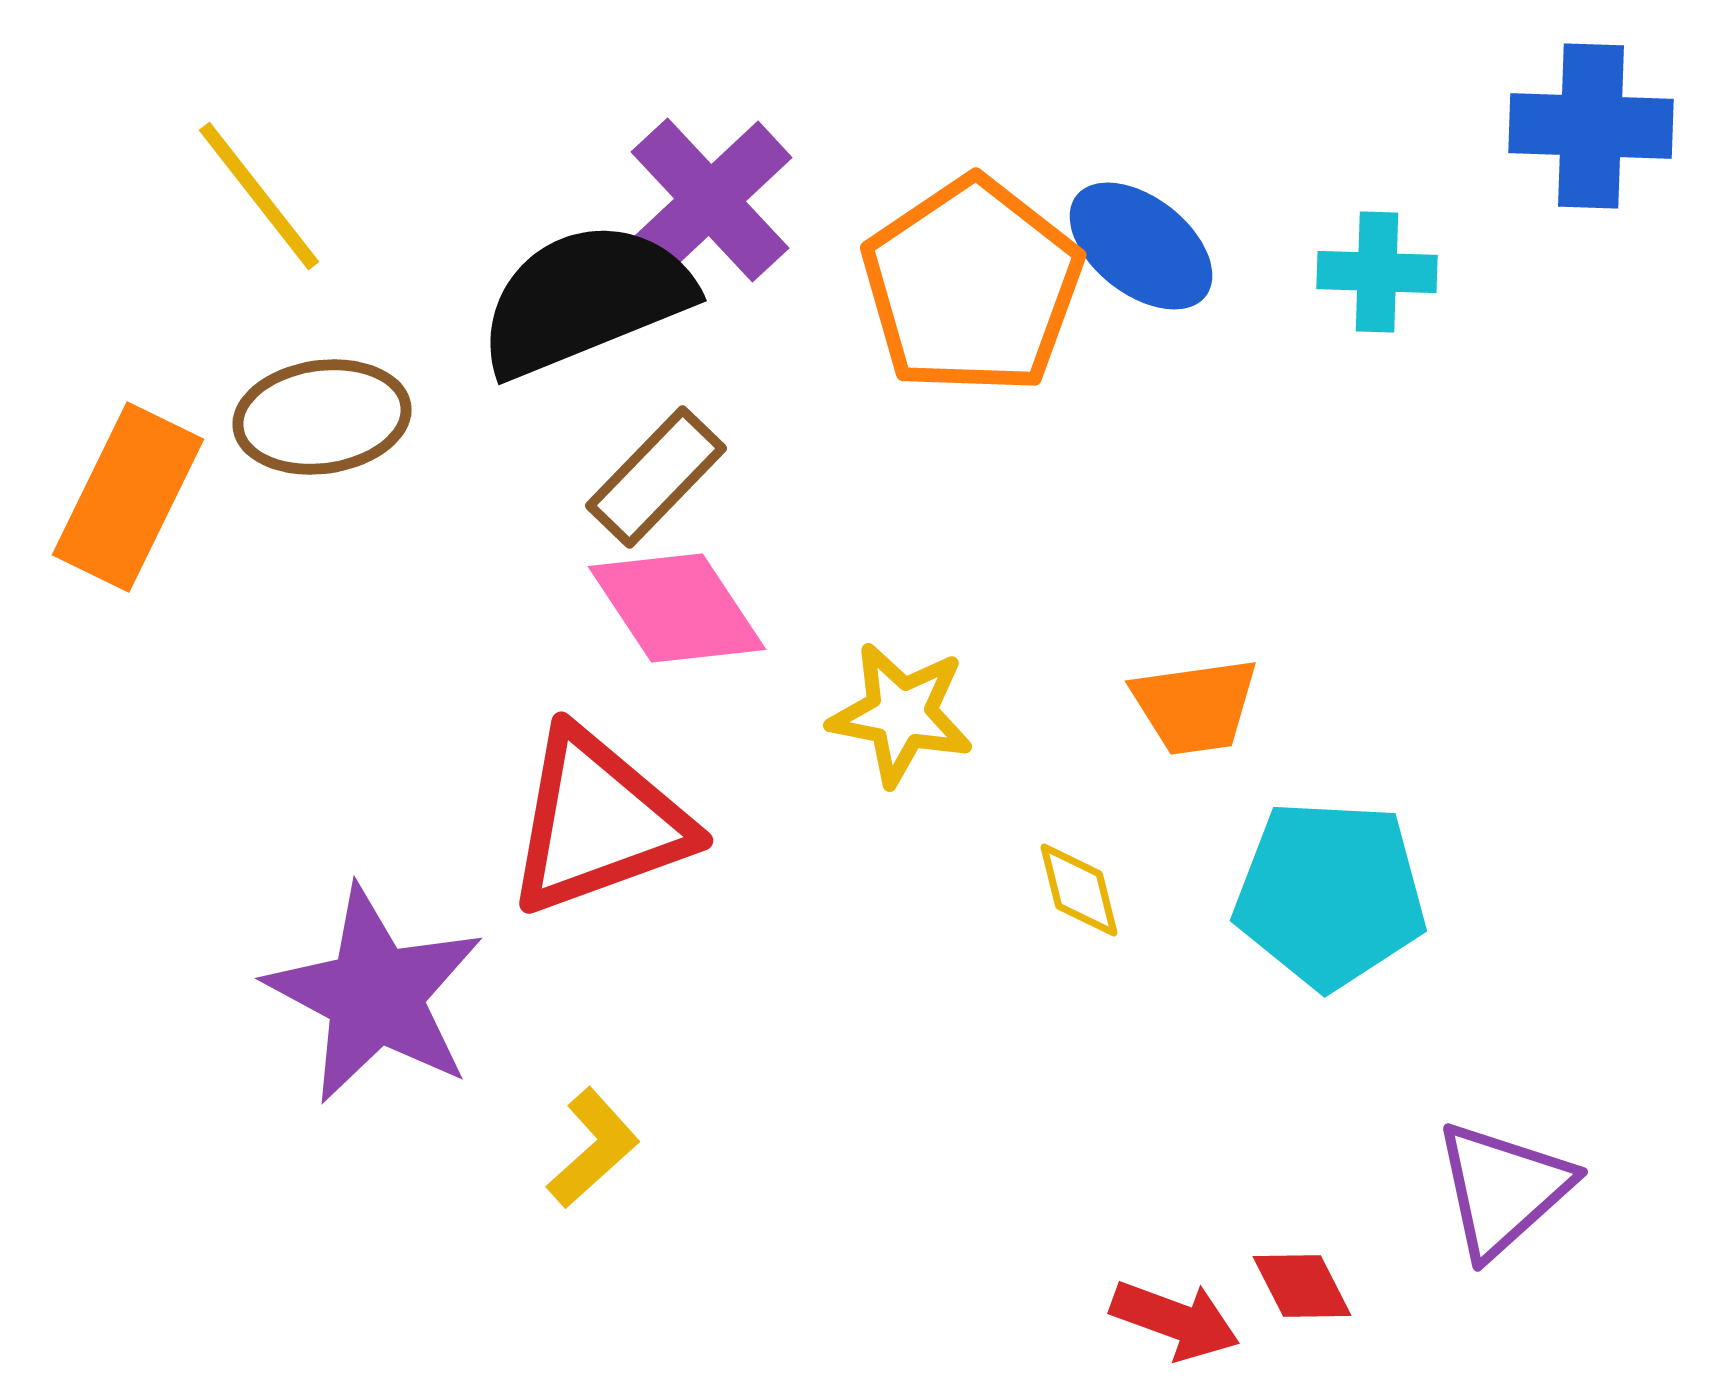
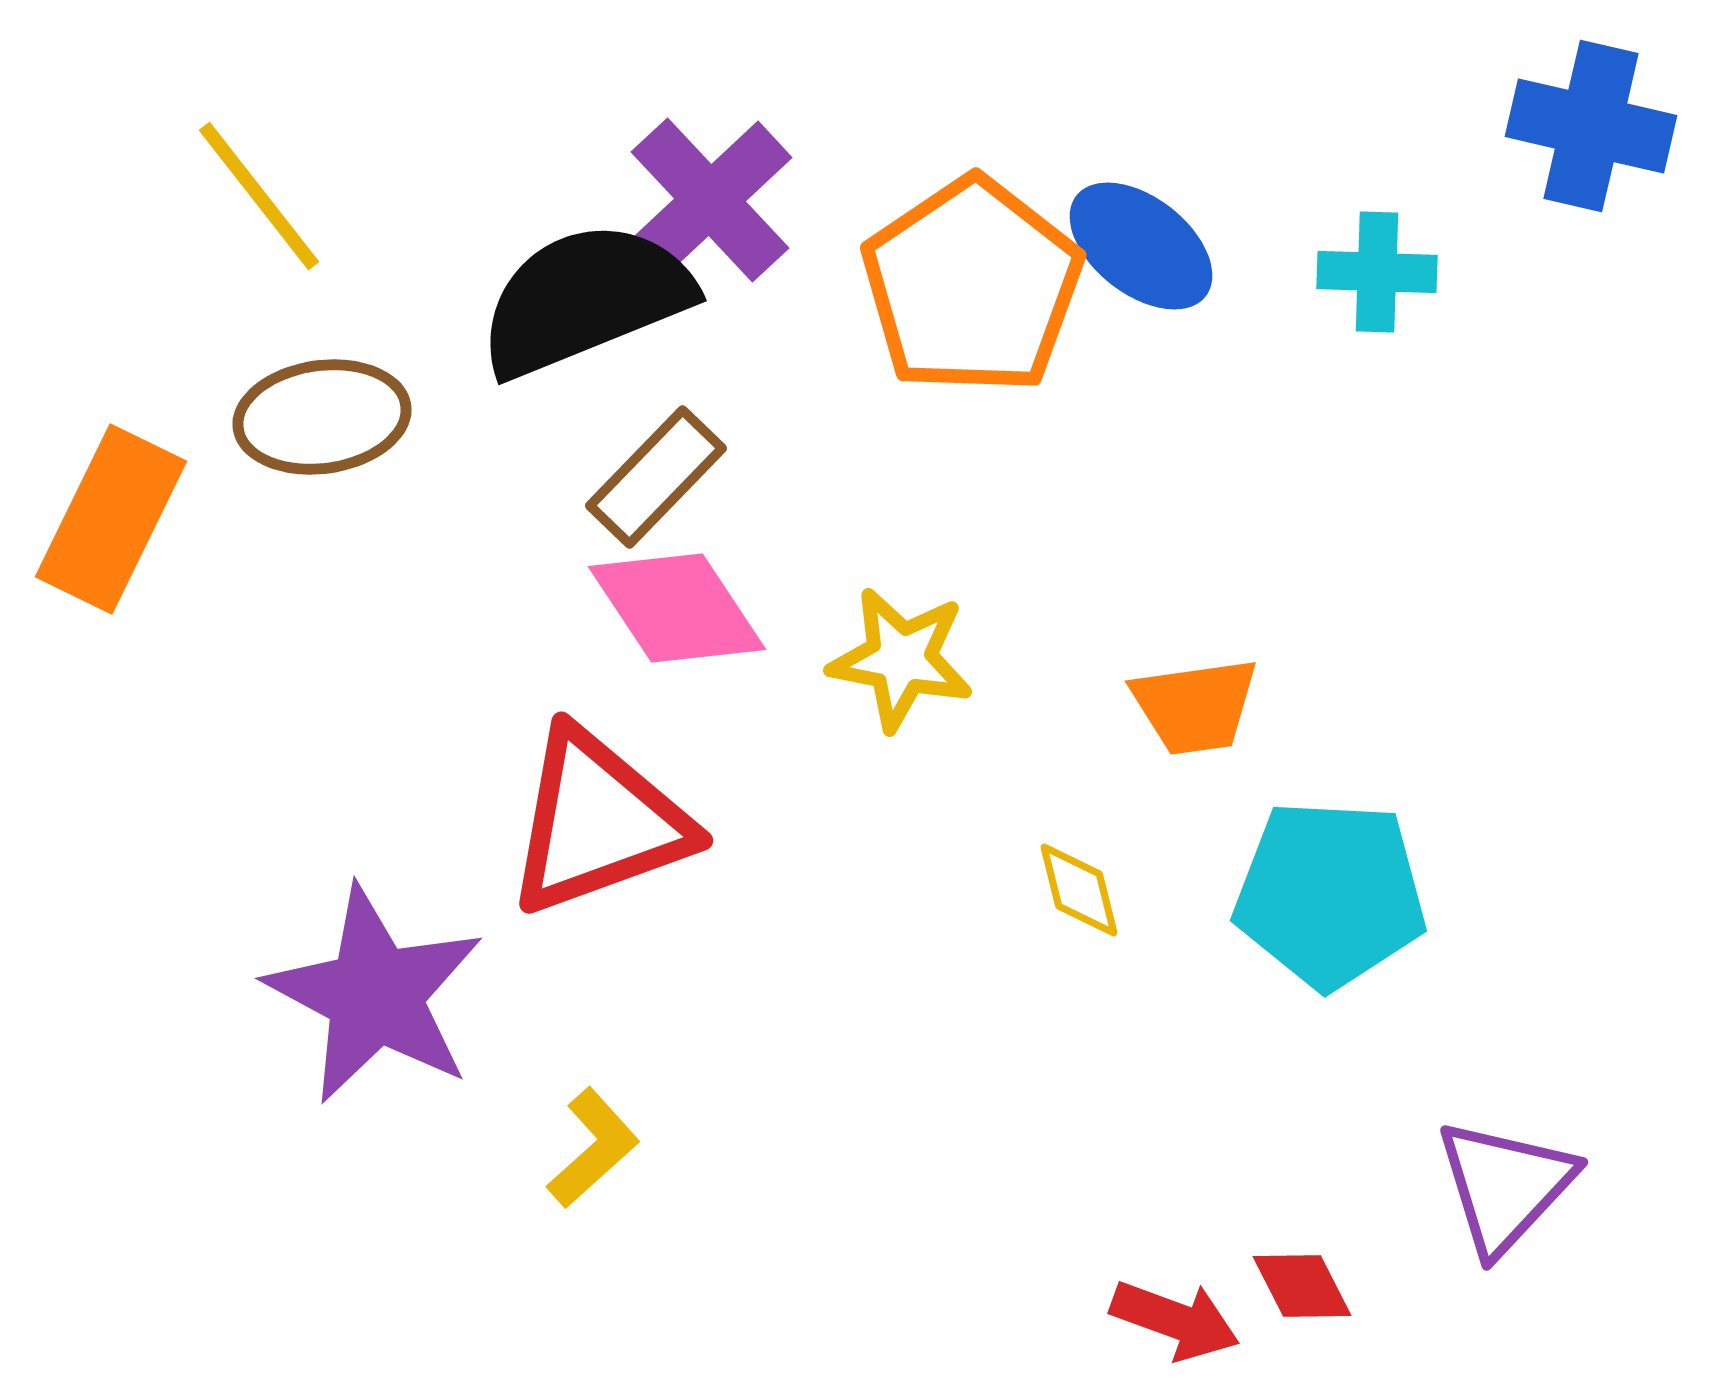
blue cross: rotated 11 degrees clockwise
orange rectangle: moved 17 px left, 22 px down
yellow star: moved 55 px up
purple triangle: moved 2 px right, 3 px up; rotated 5 degrees counterclockwise
